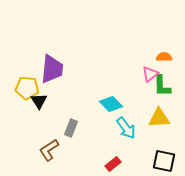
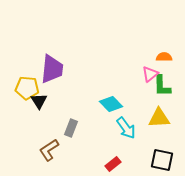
black square: moved 2 px left, 1 px up
